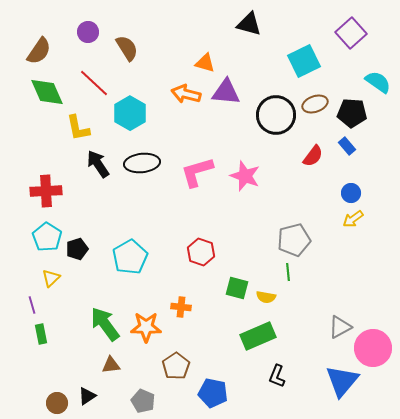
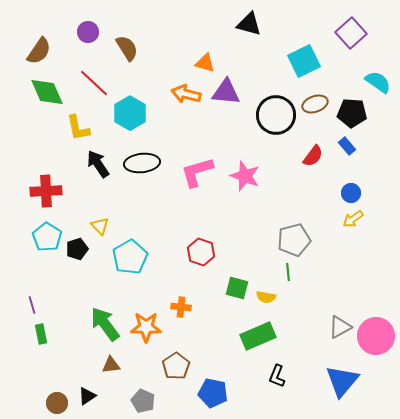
yellow triangle at (51, 278): moved 49 px right, 52 px up; rotated 30 degrees counterclockwise
pink circle at (373, 348): moved 3 px right, 12 px up
